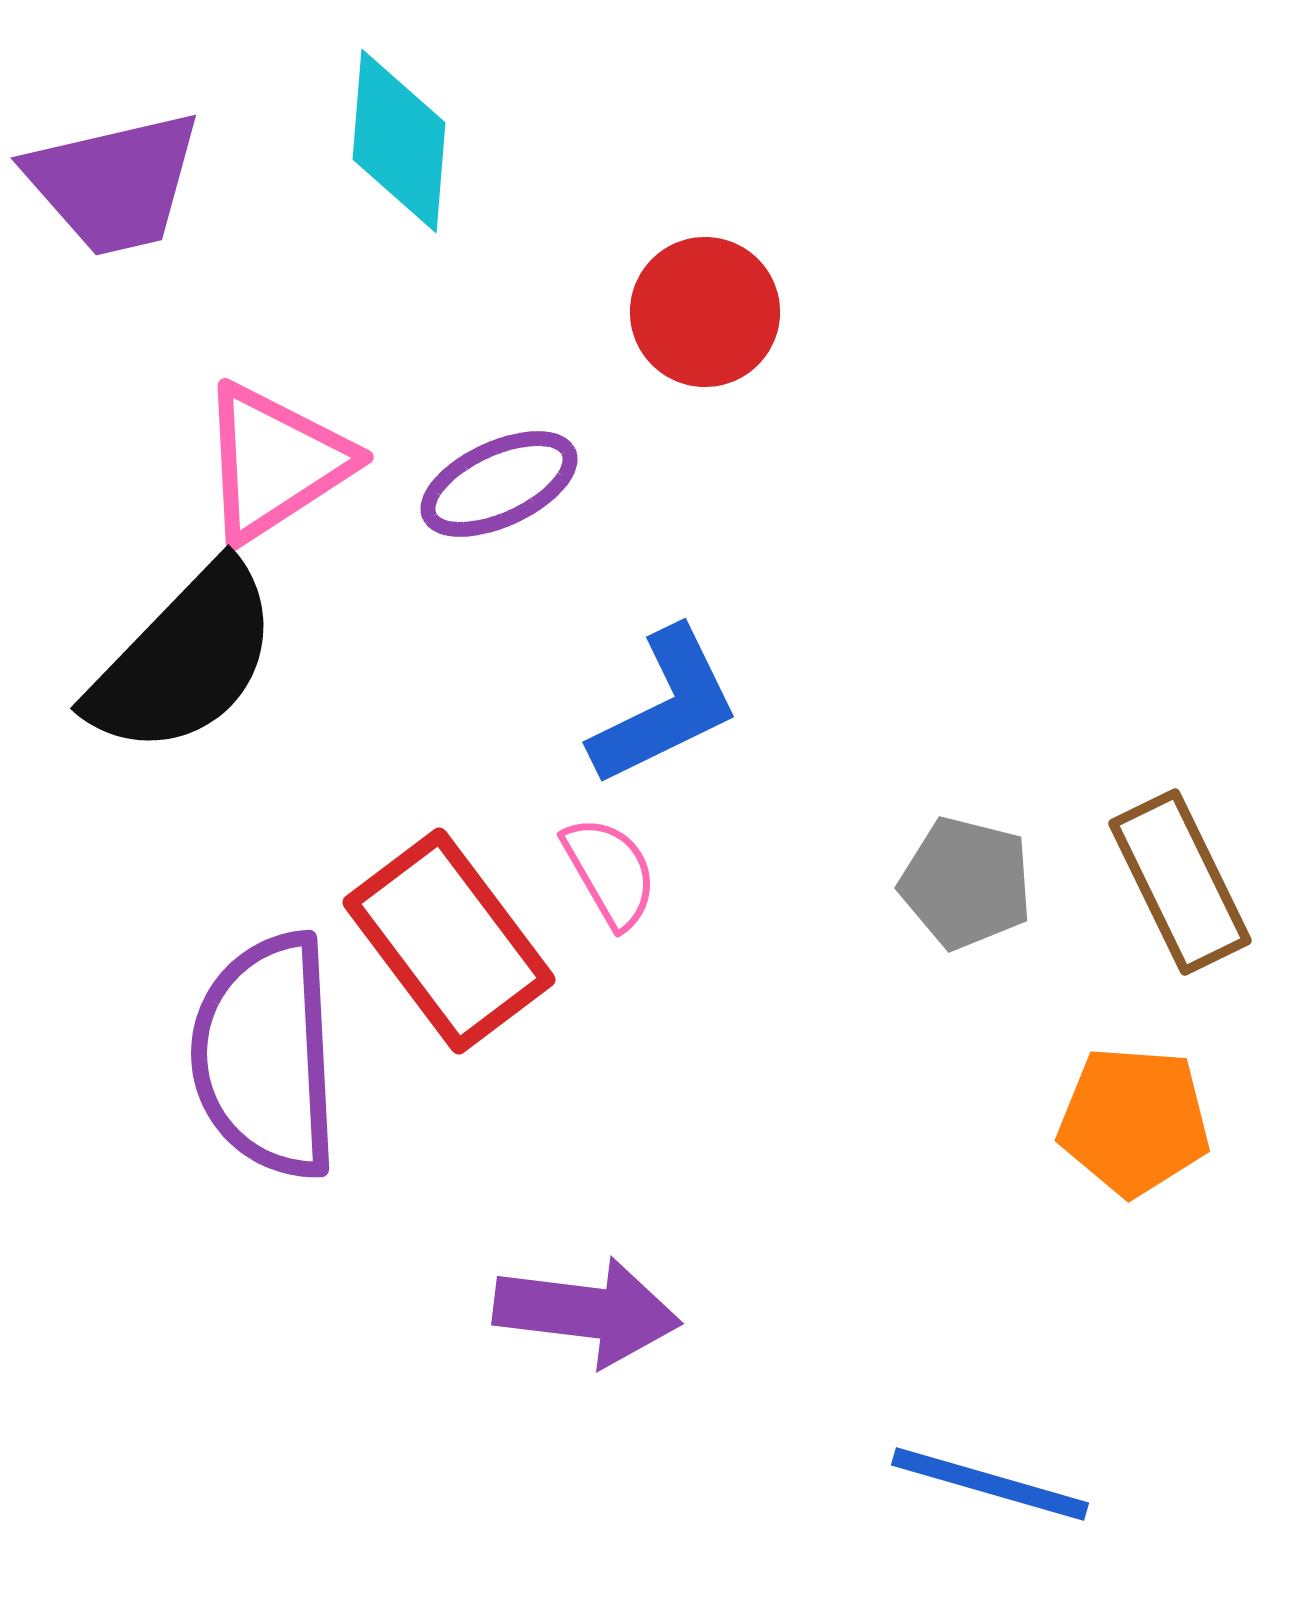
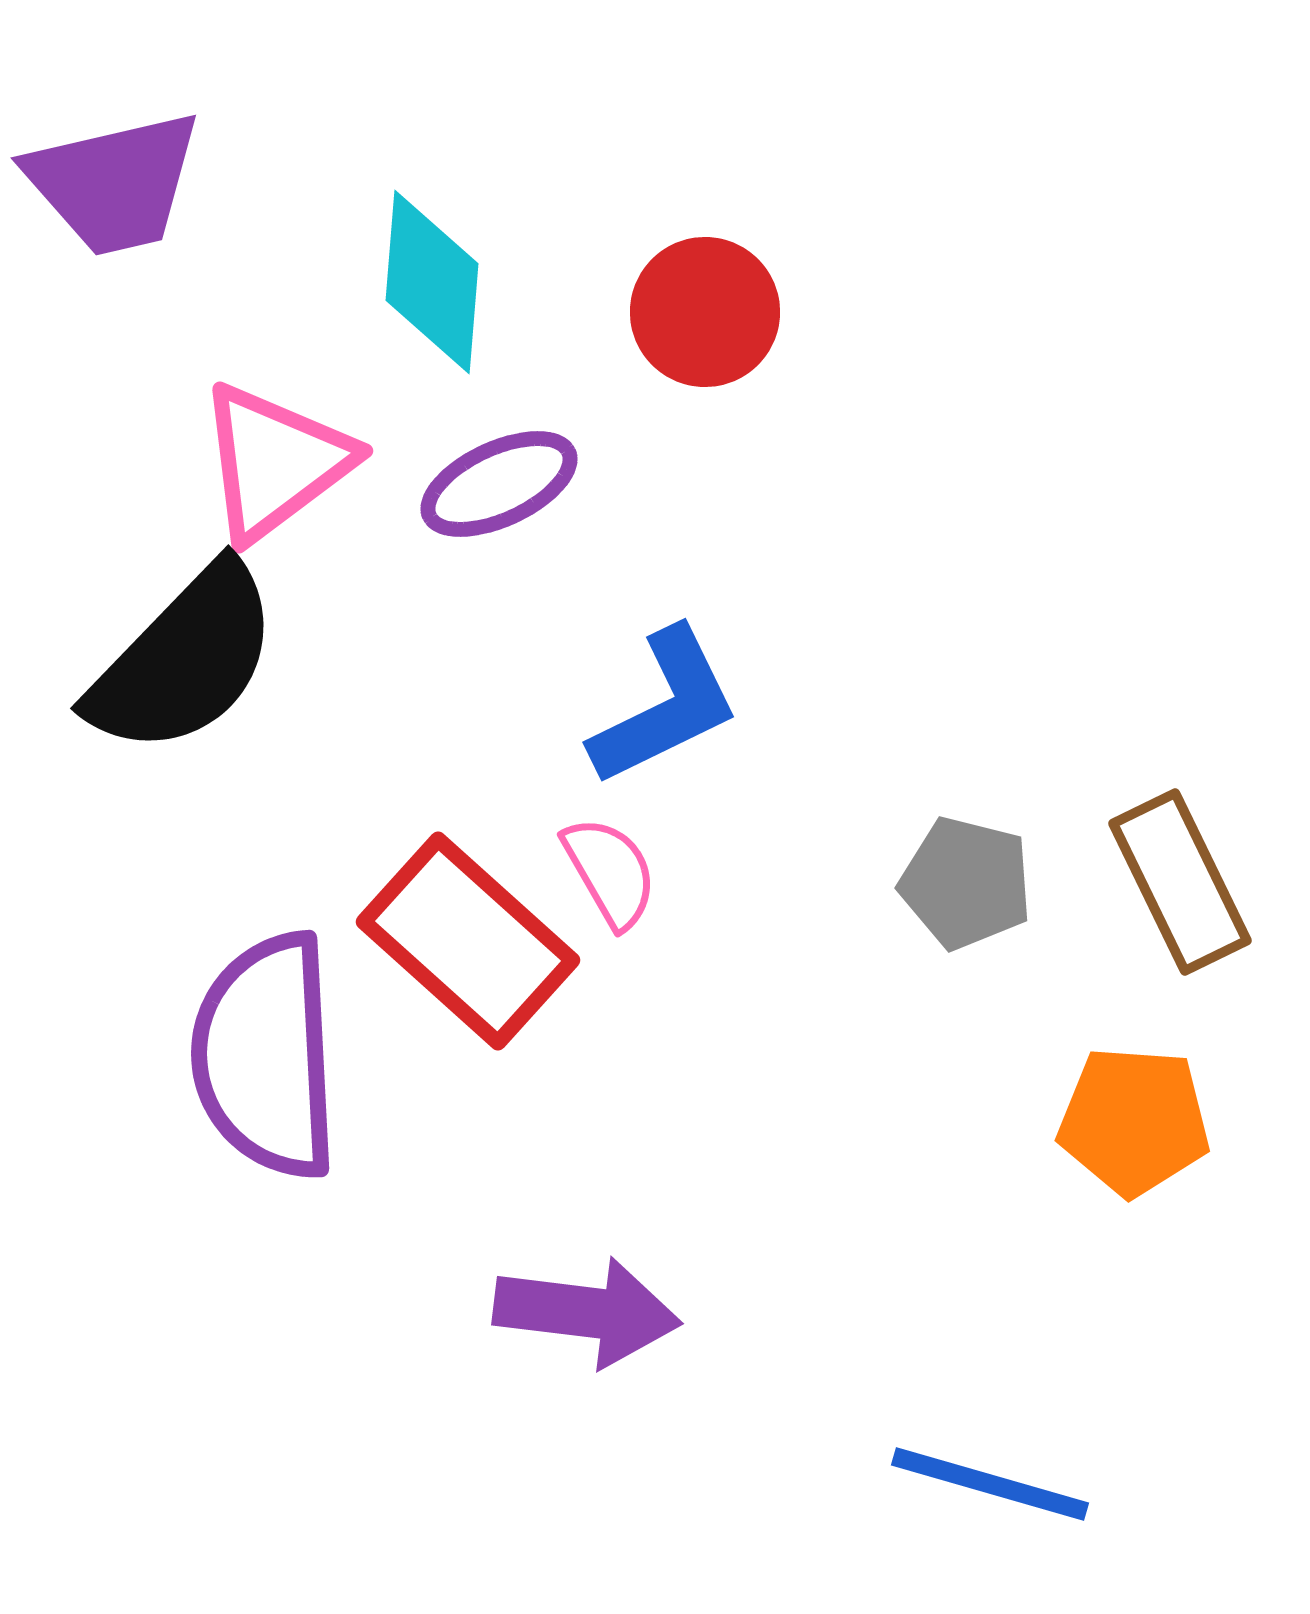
cyan diamond: moved 33 px right, 141 px down
pink triangle: rotated 4 degrees counterclockwise
red rectangle: moved 19 px right; rotated 11 degrees counterclockwise
